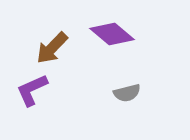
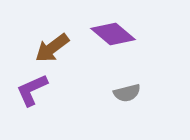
purple diamond: moved 1 px right
brown arrow: rotated 9 degrees clockwise
